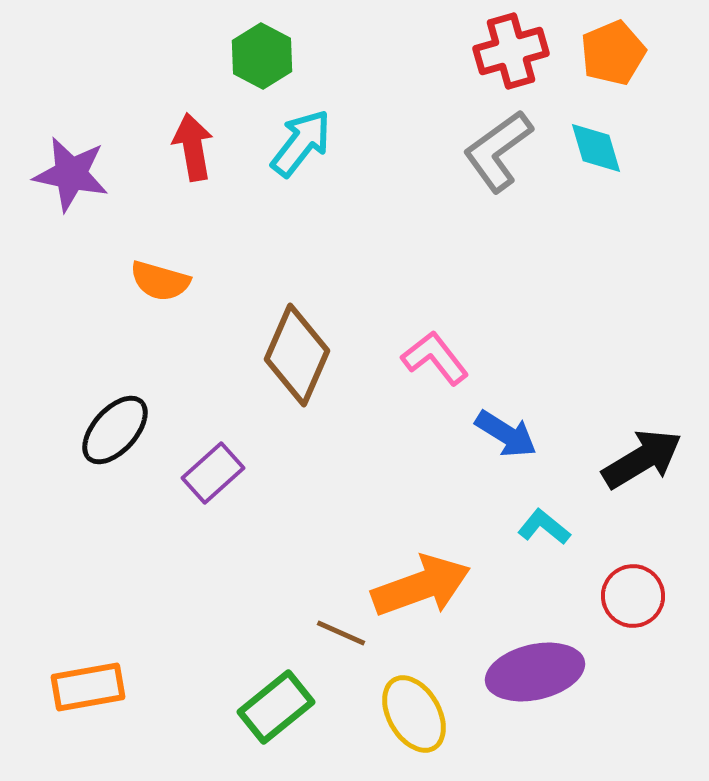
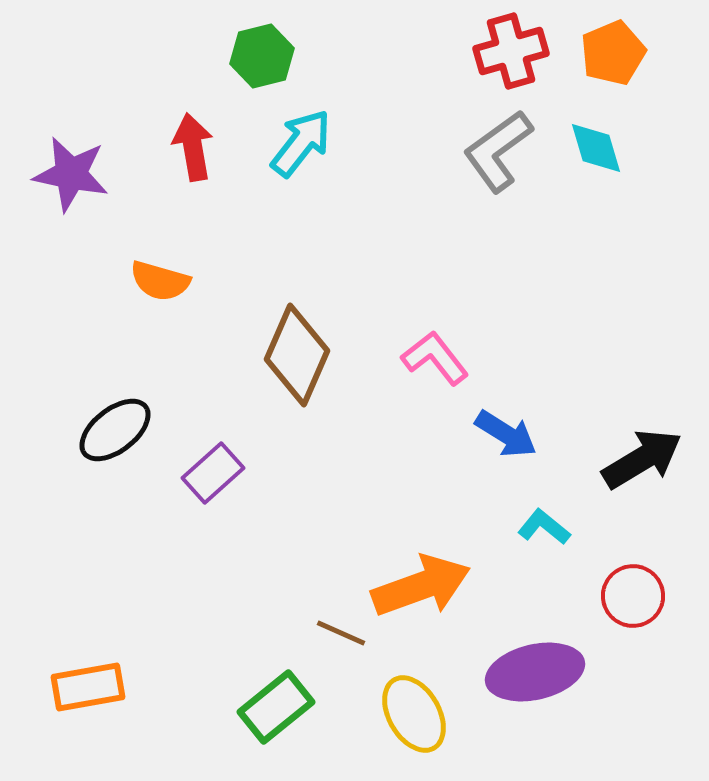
green hexagon: rotated 18 degrees clockwise
black ellipse: rotated 10 degrees clockwise
